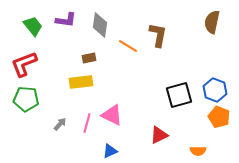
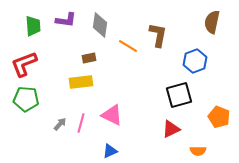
green trapezoid: rotated 35 degrees clockwise
blue hexagon: moved 20 px left, 29 px up; rotated 20 degrees clockwise
pink line: moved 6 px left
red triangle: moved 12 px right, 6 px up
